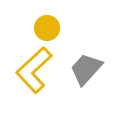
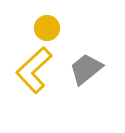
gray trapezoid: rotated 9 degrees clockwise
